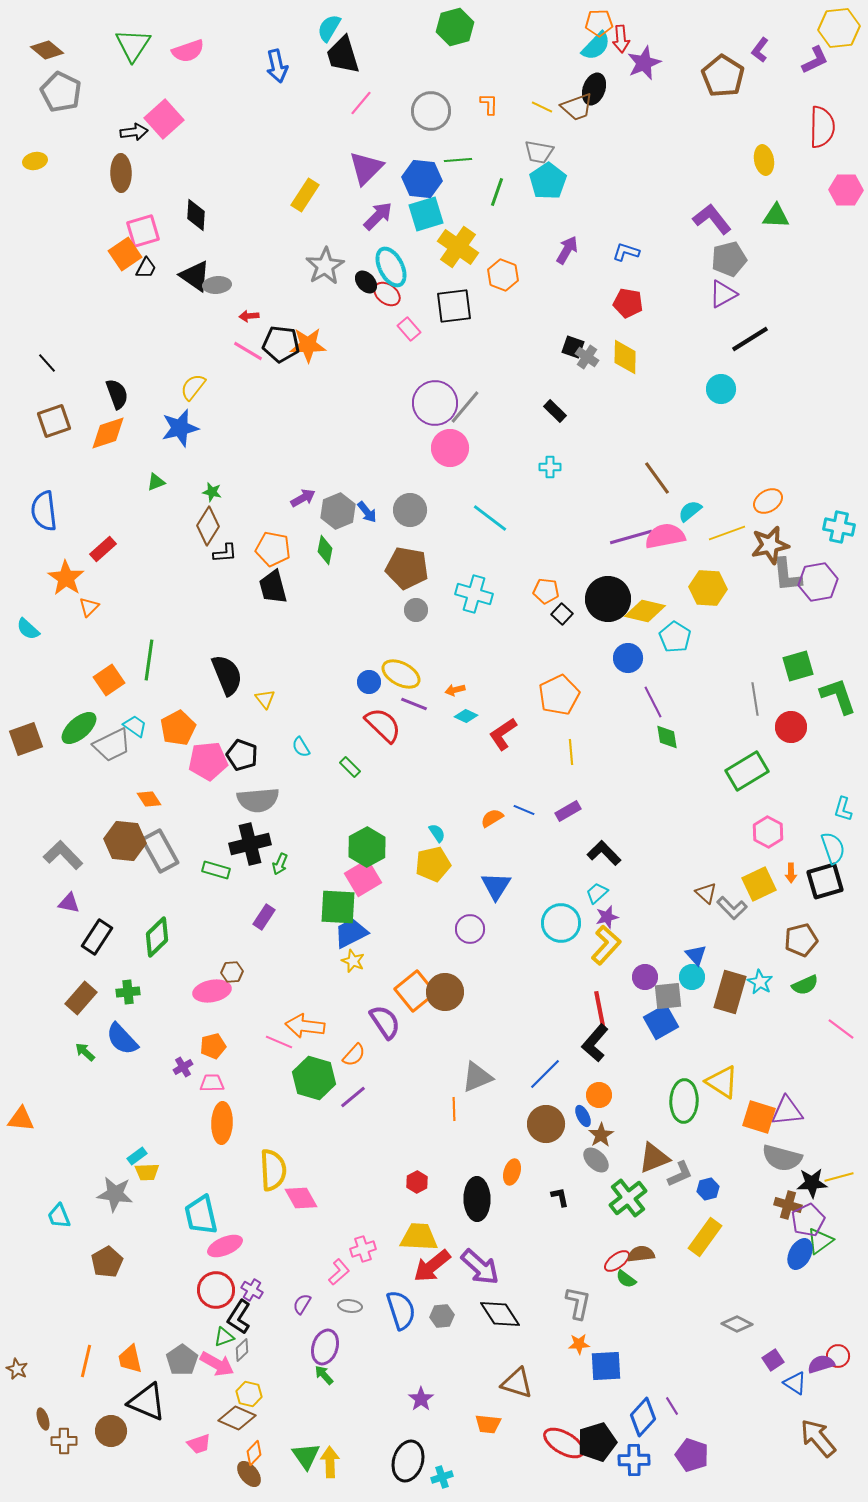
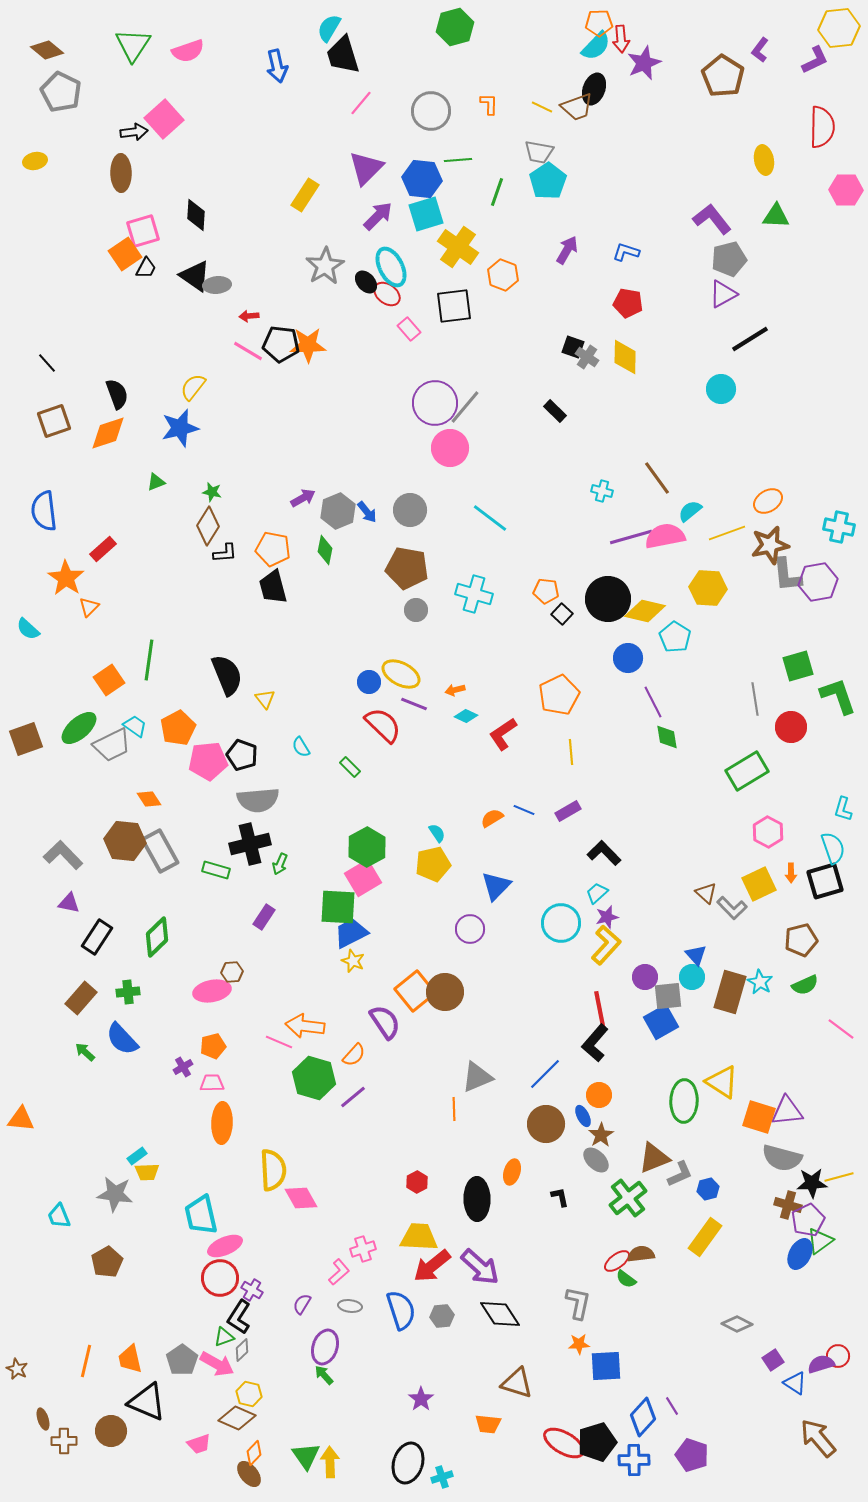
cyan cross at (550, 467): moved 52 px right, 24 px down; rotated 15 degrees clockwise
blue triangle at (496, 886): rotated 12 degrees clockwise
red circle at (216, 1290): moved 4 px right, 12 px up
black ellipse at (408, 1461): moved 2 px down
